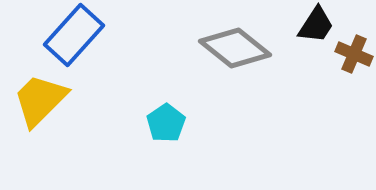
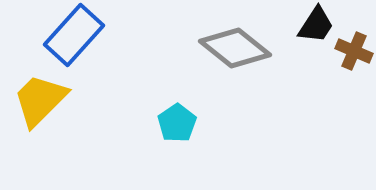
brown cross: moved 3 px up
cyan pentagon: moved 11 px right
